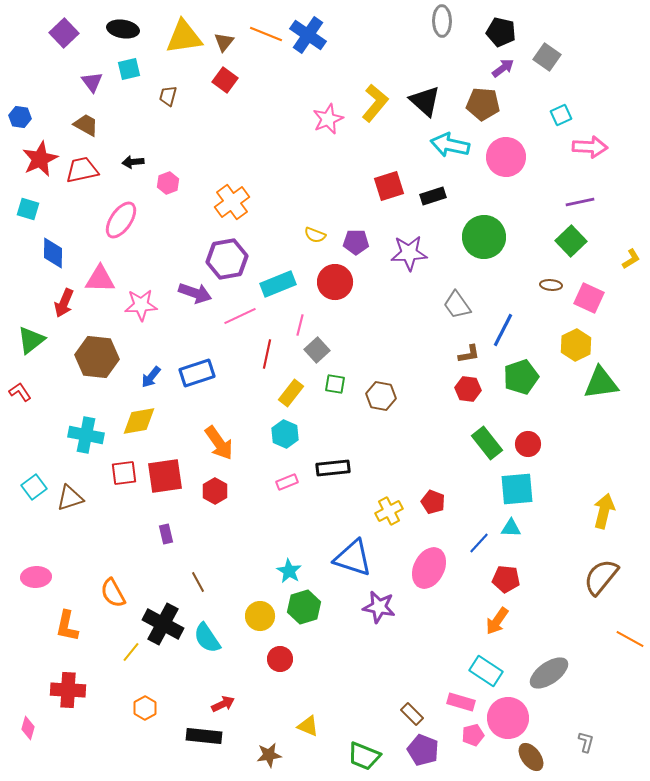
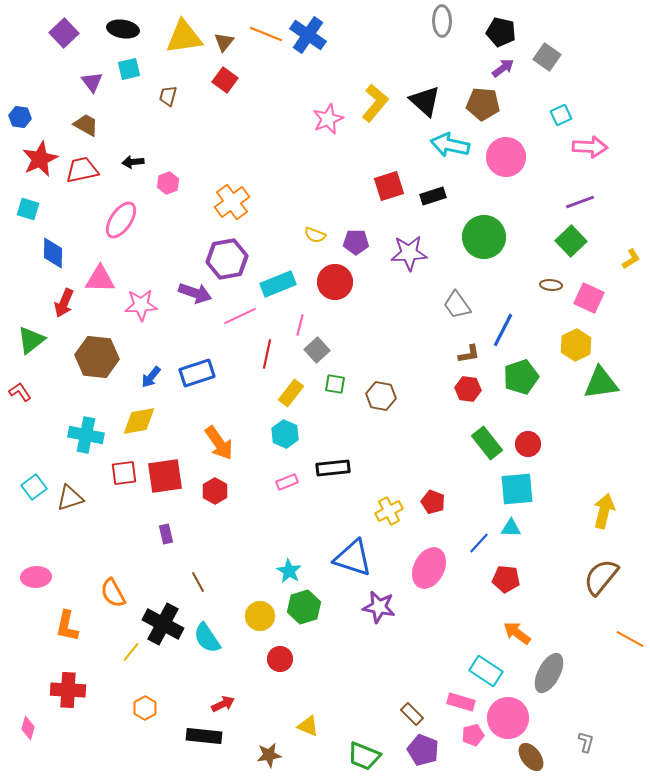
purple line at (580, 202): rotated 8 degrees counterclockwise
orange arrow at (497, 621): moved 20 px right, 12 px down; rotated 92 degrees clockwise
gray ellipse at (549, 673): rotated 27 degrees counterclockwise
